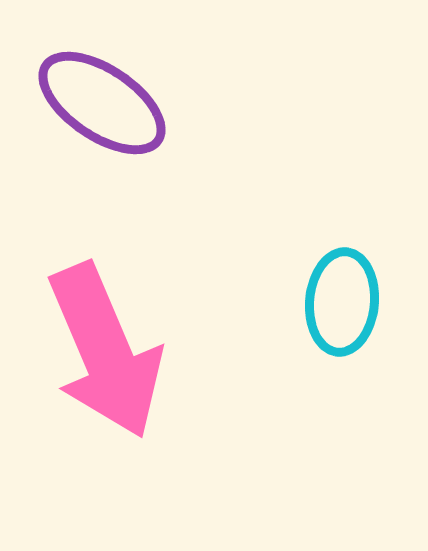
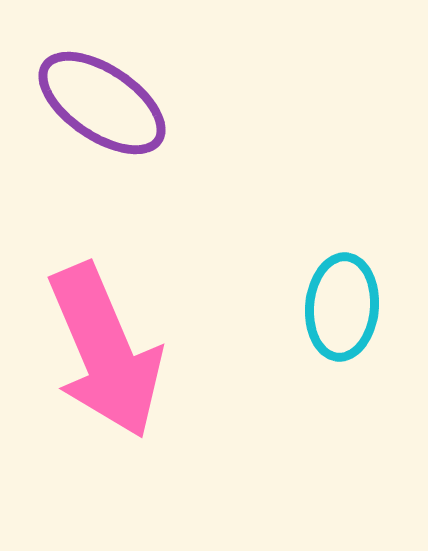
cyan ellipse: moved 5 px down
